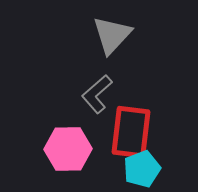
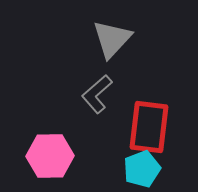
gray triangle: moved 4 px down
red rectangle: moved 18 px right, 5 px up
pink hexagon: moved 18 px left, 7 px down
